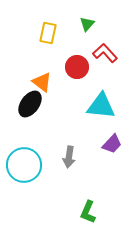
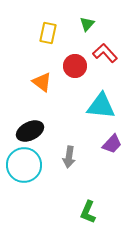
red circle: moved 2 px left, 1 px up
black ellipse: moved 27 px down; rotated 28 degrees clockwise
